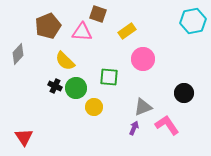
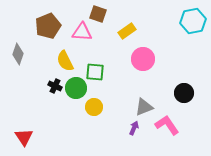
gray diamond: rotated 25 degrees counterclockwise
yellow semicircle: rotated 20 degrees clockwise
green square: moved 14 px left, 5 px up
gray triangle: moved 1 px right
